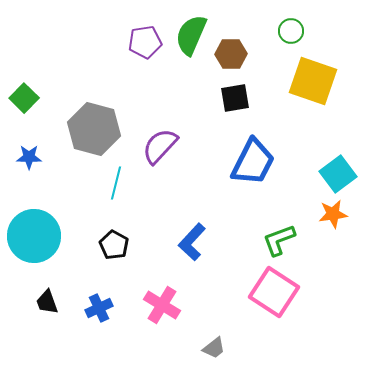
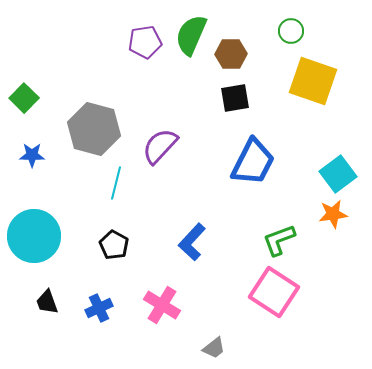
blue star: moved 3 px right, 2 px up
